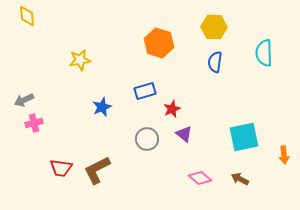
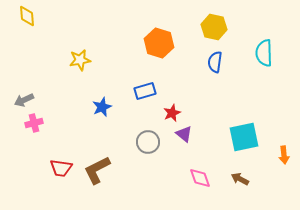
yellow hexagon: rotated 10 degrees clockwise
red star: moved 4 px down
gray circle: moved 1 px right, 3 px down
pink diamond: rotated 30 degrees clockwise
